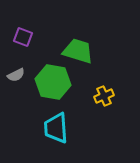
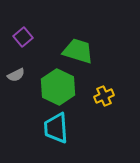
purple square: rotated 30 degrees clockwise
green hexagon: moved 5 px right, 5 px down; rotated 16 degrees clockwise
